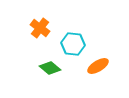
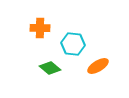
orange cross: rotated 36 degrees counterclockwise
